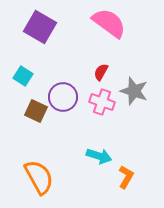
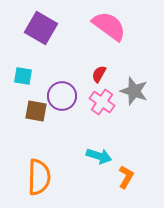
pink semicircle: moved 3 px down
purple square: moved 1 px right, 1 px down
red semicircle: moved 2 px left, 2 px down
cyan square: rotated 24 degrees counterclockwise
purple circle: moved 1 px left, 1 px up
pink cross: rotated 15 degrees clockwise
brown square: rotated 15 degrees counterclockwise
orange semicircle: rotated 30 degrees clockwise
